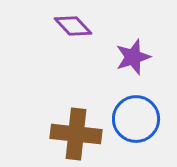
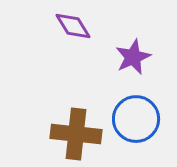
purple diamond: rotated 12 degrees clockwise
purple star: rotated 6 degrees counterclockwise
